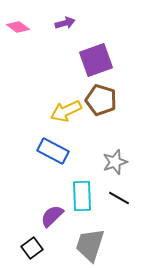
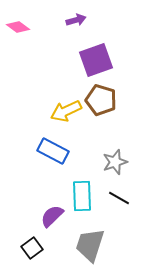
purple arrow: moved 11 px right, 3 px up
